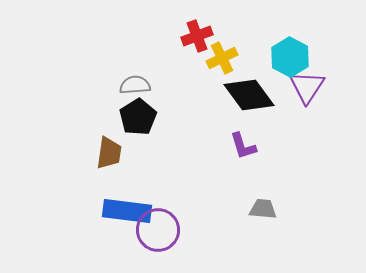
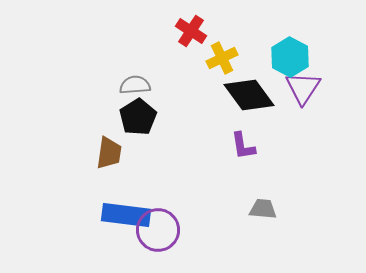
red cross: moved 6 px left, 5 px up; rotated 36 degrees counterclockwise
purple triangle: moved 4 px left, 1 px down
purple L-shape: rotated 8 degrees clockwise
blue rectangle: moved 1 px left, 4 px down
